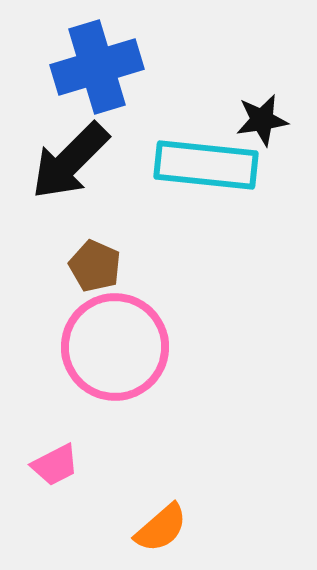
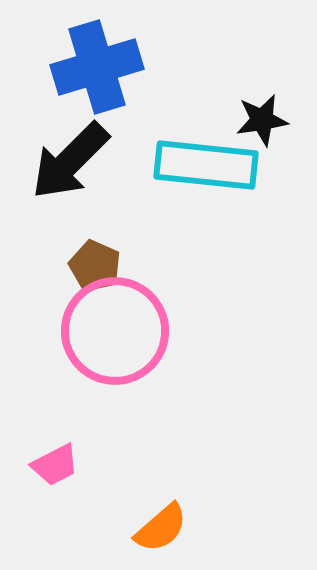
pink circle: moved 16 px up
